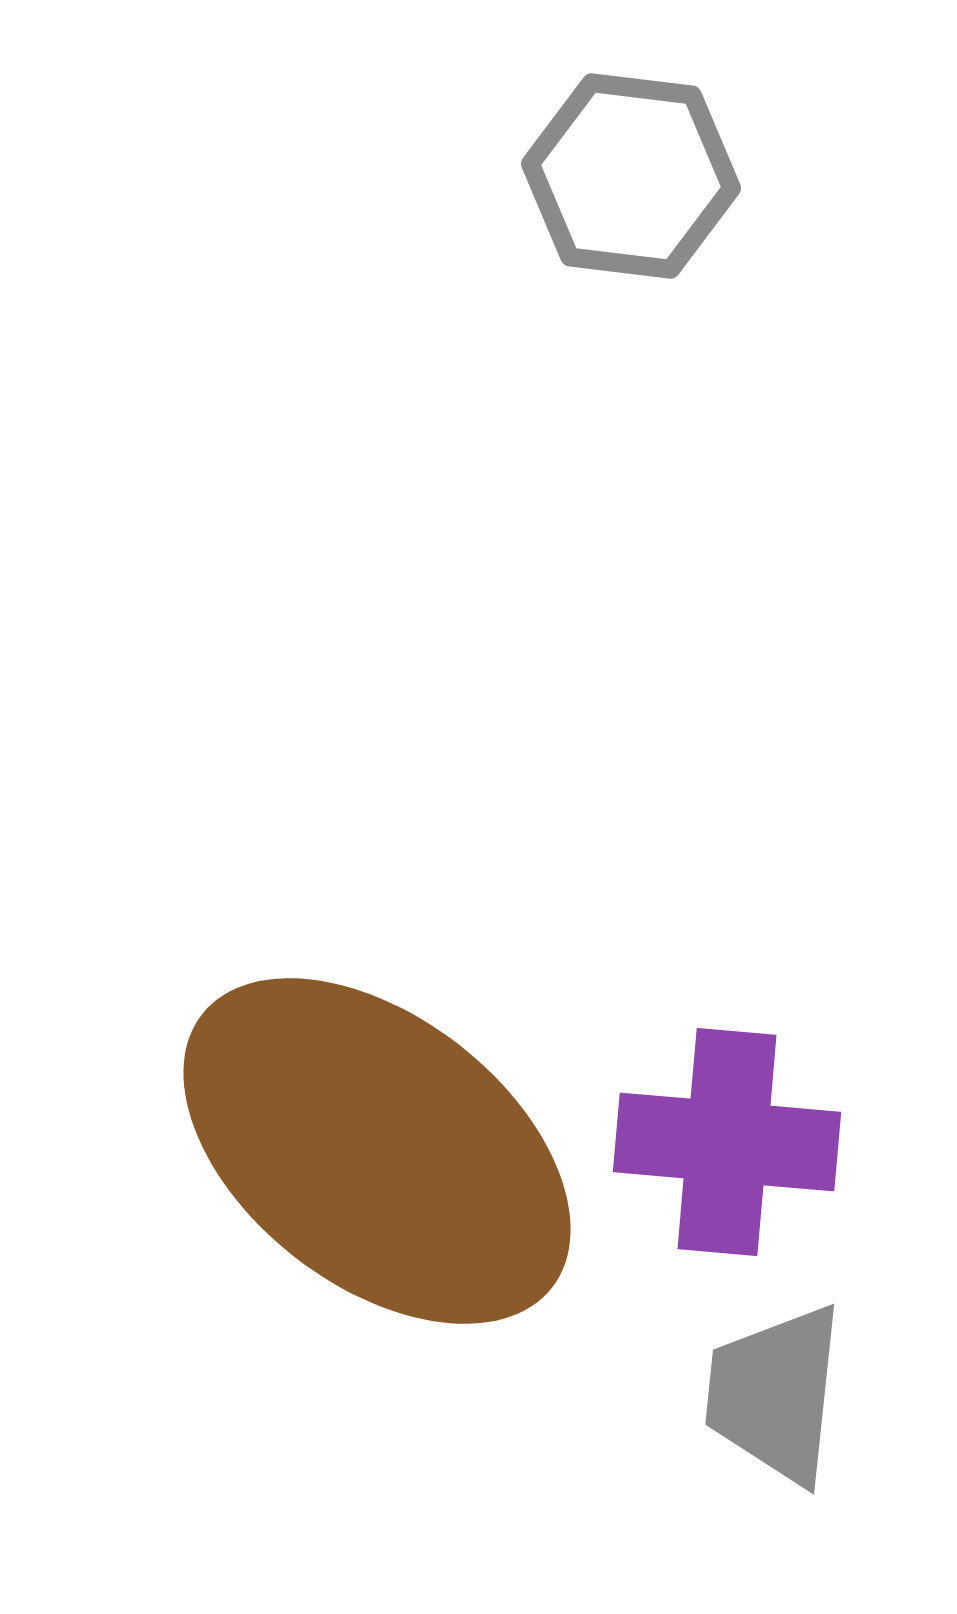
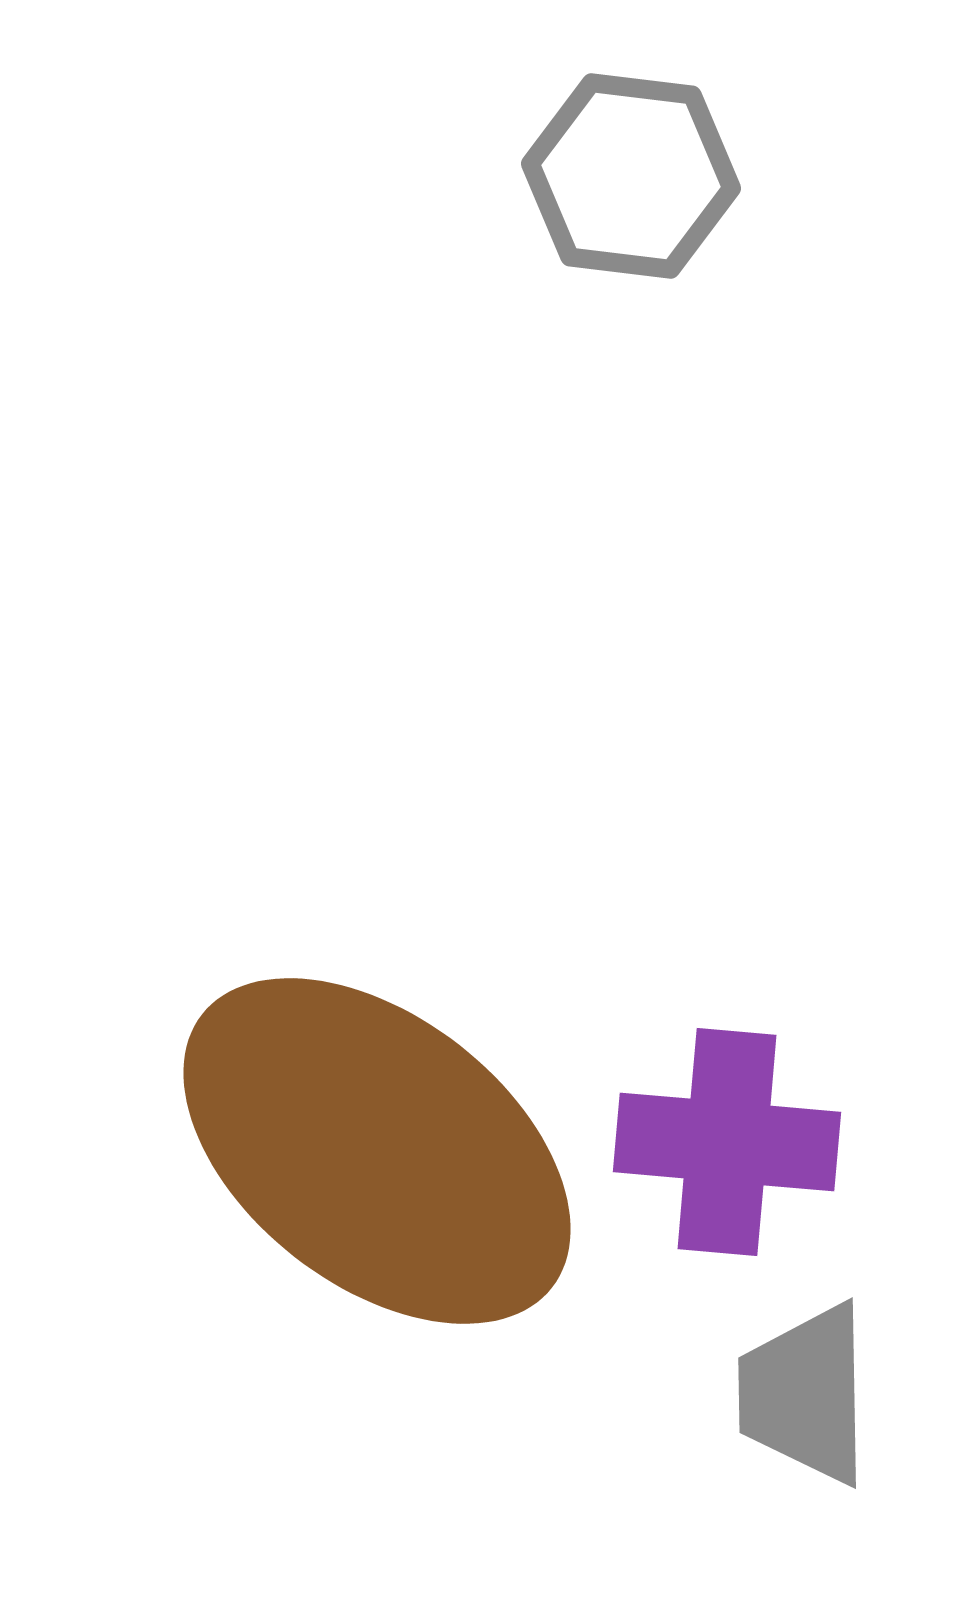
gray trapezoid: moved 30 px right; rotated 7 degrees counterclockwise
